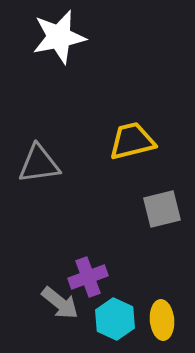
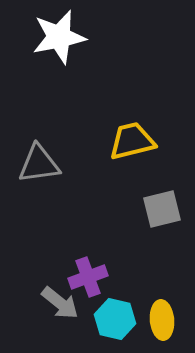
cyan hexagon: rotated 12 degrees counterclockwise
